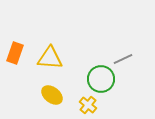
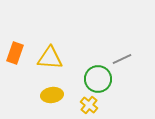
gray line: moved 1 px left
green circle: moved 3 px left
yellow ellipse: rotated 45 degrees counterclockwise
yellow cross: moved 1 px right
